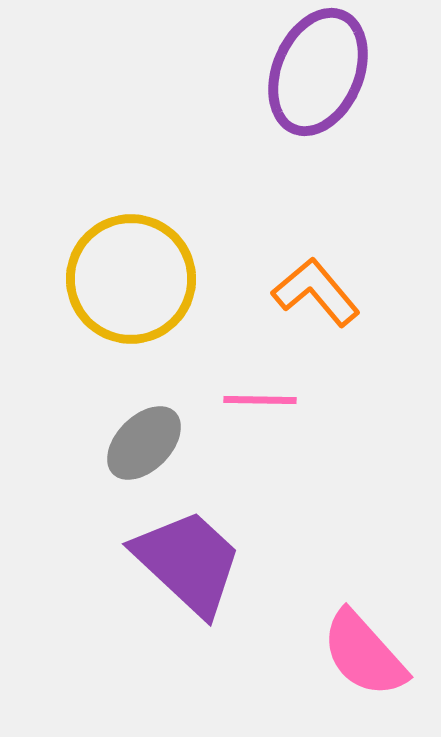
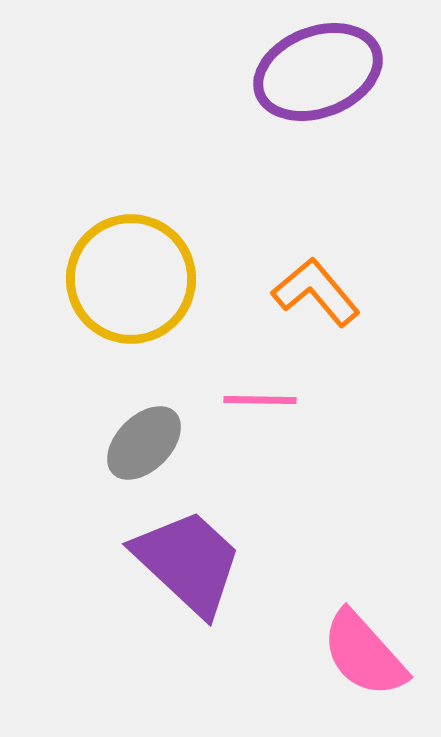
purple ellipse: rotated 46 degrees clockwise
